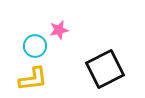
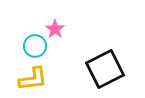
pink star: moved 4 px left, 1 px up; rotated 24 degrees counterclockwise
